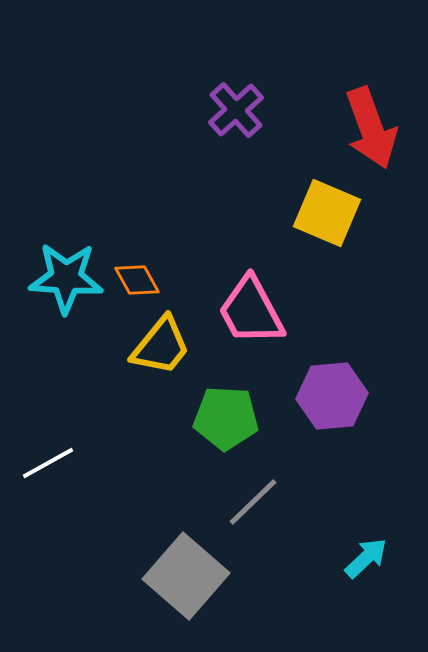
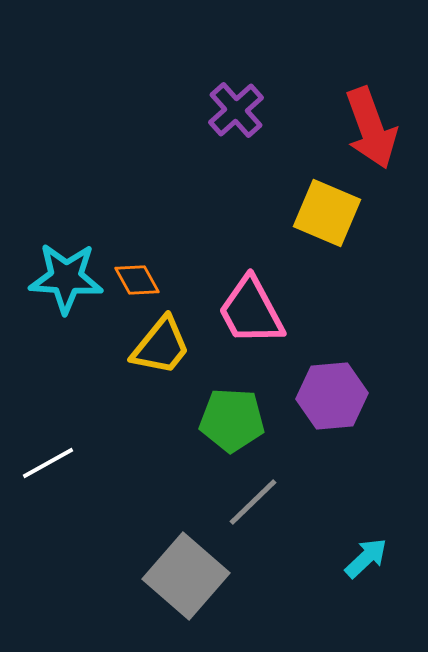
green pentagon: moved 6 px right, 2 px down
